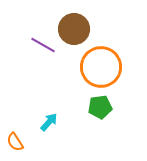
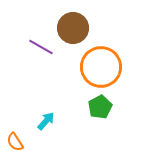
brown circle: moved 1 px left, 1 px up
purple line: moved 2 px left, 2 px down
green pentagon: rotated 20 degrees counterclockwise
cyan arrow: moved 3 px left, 1 px up
